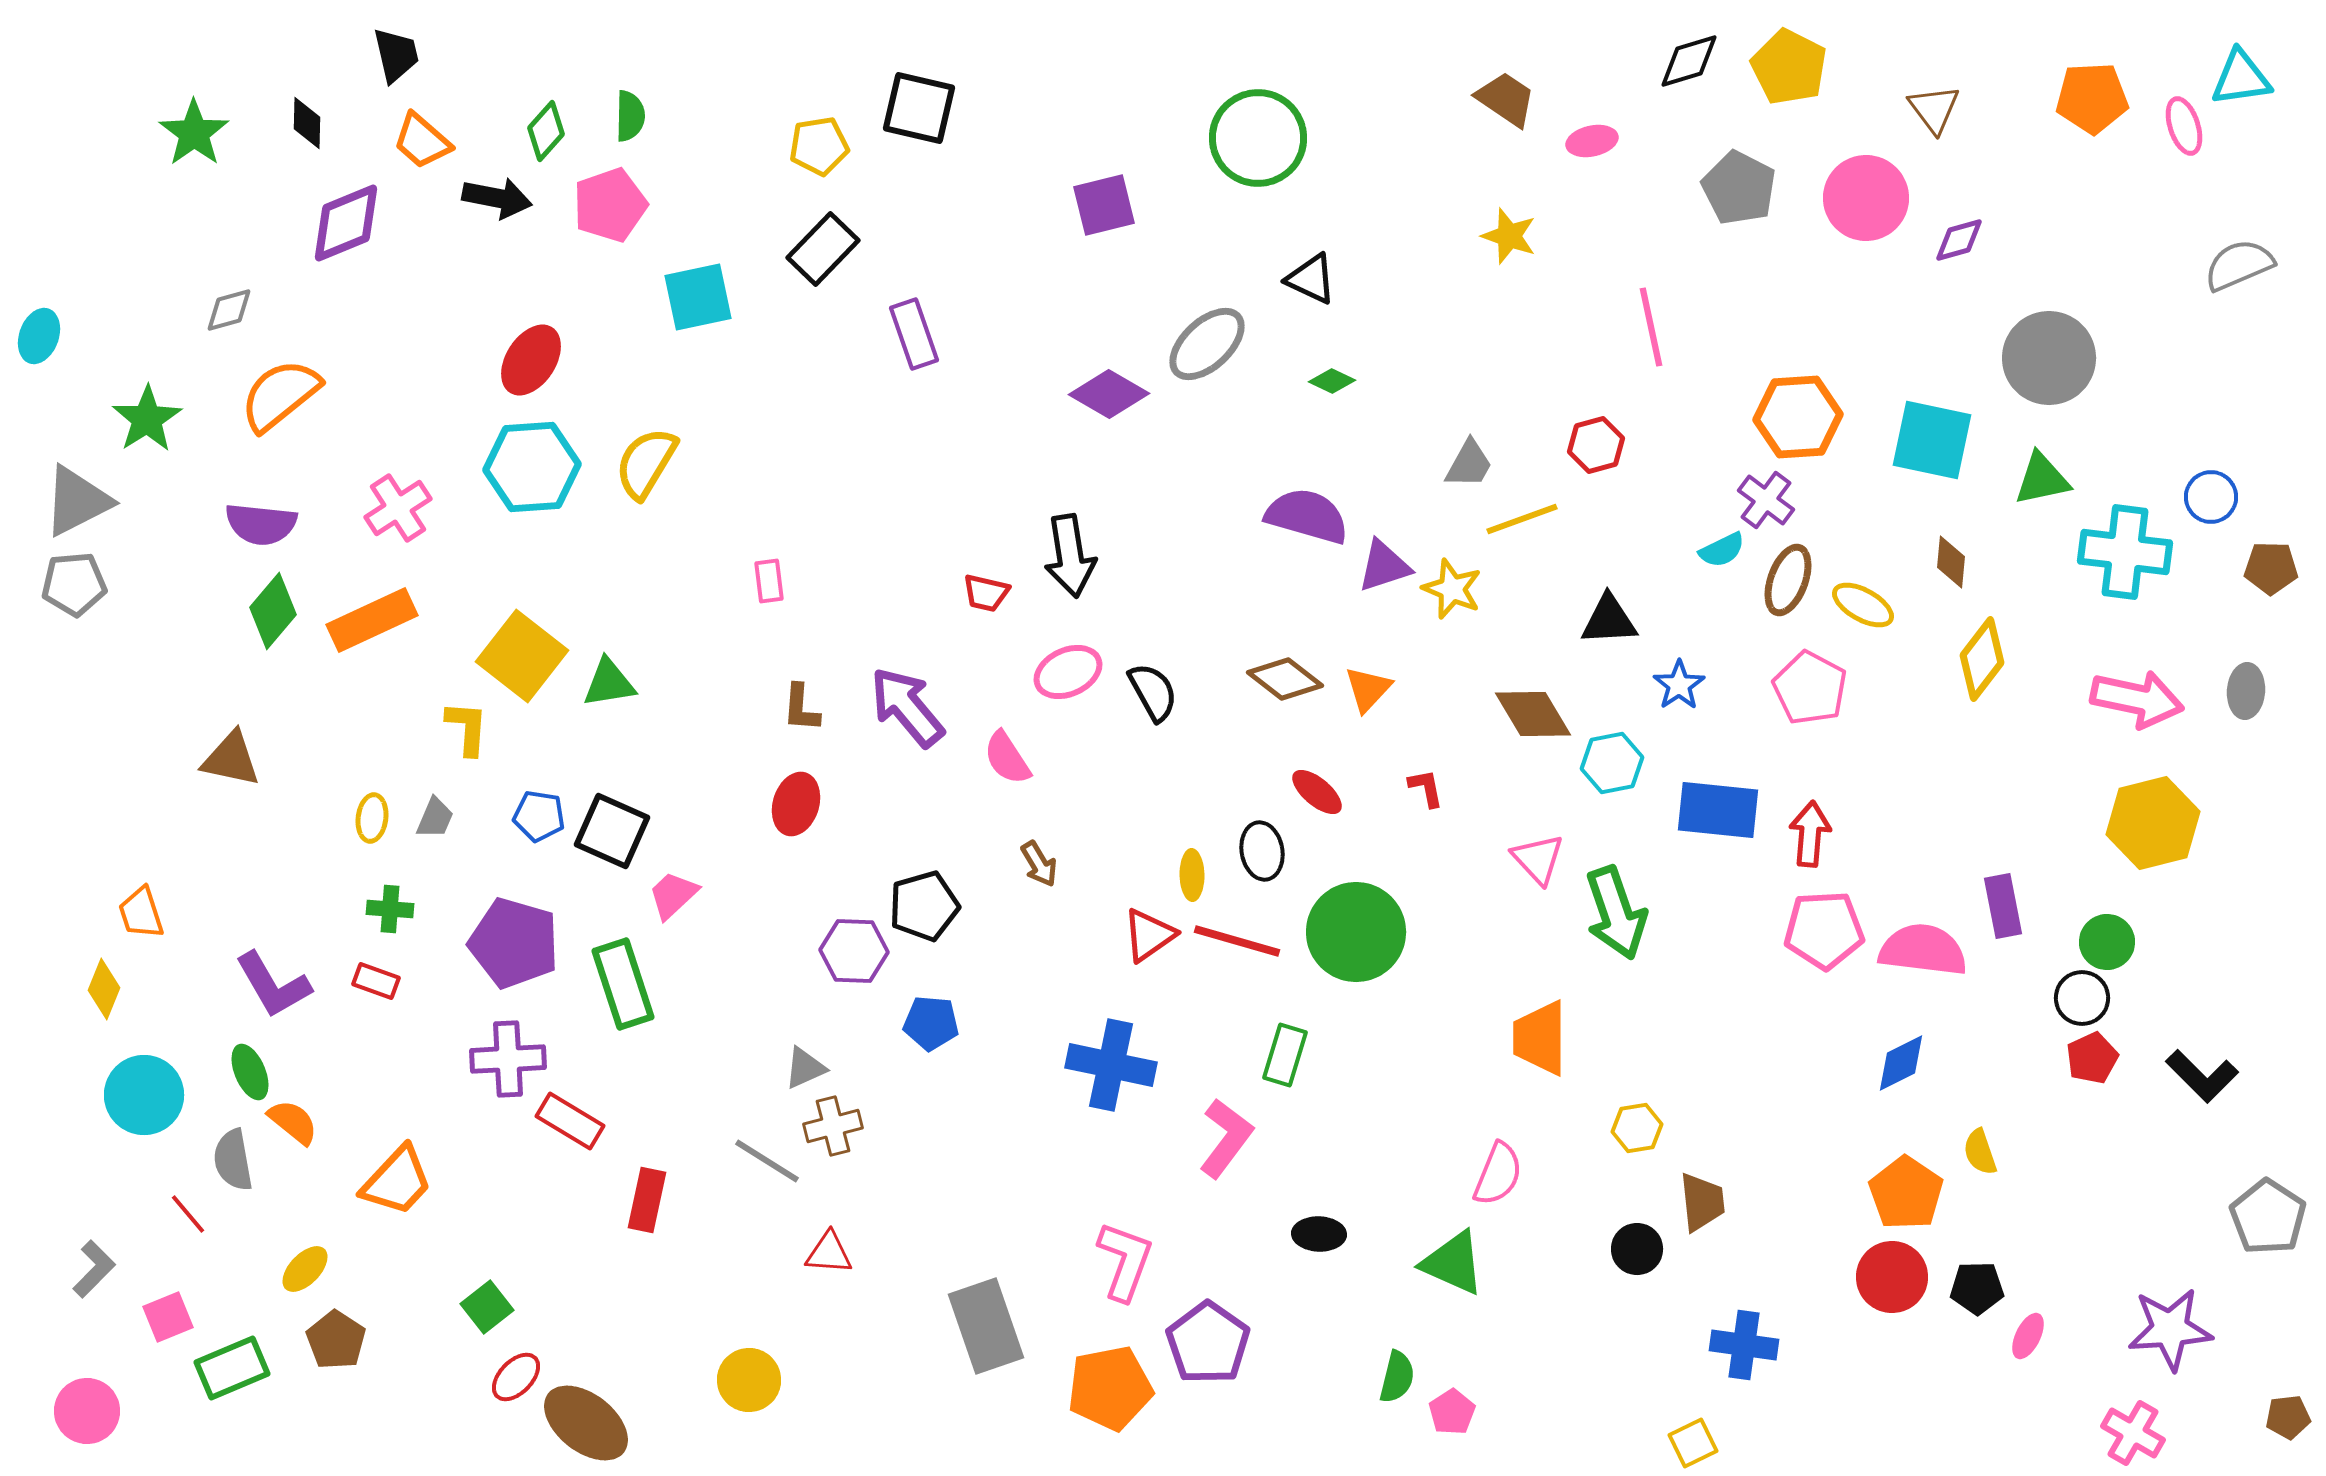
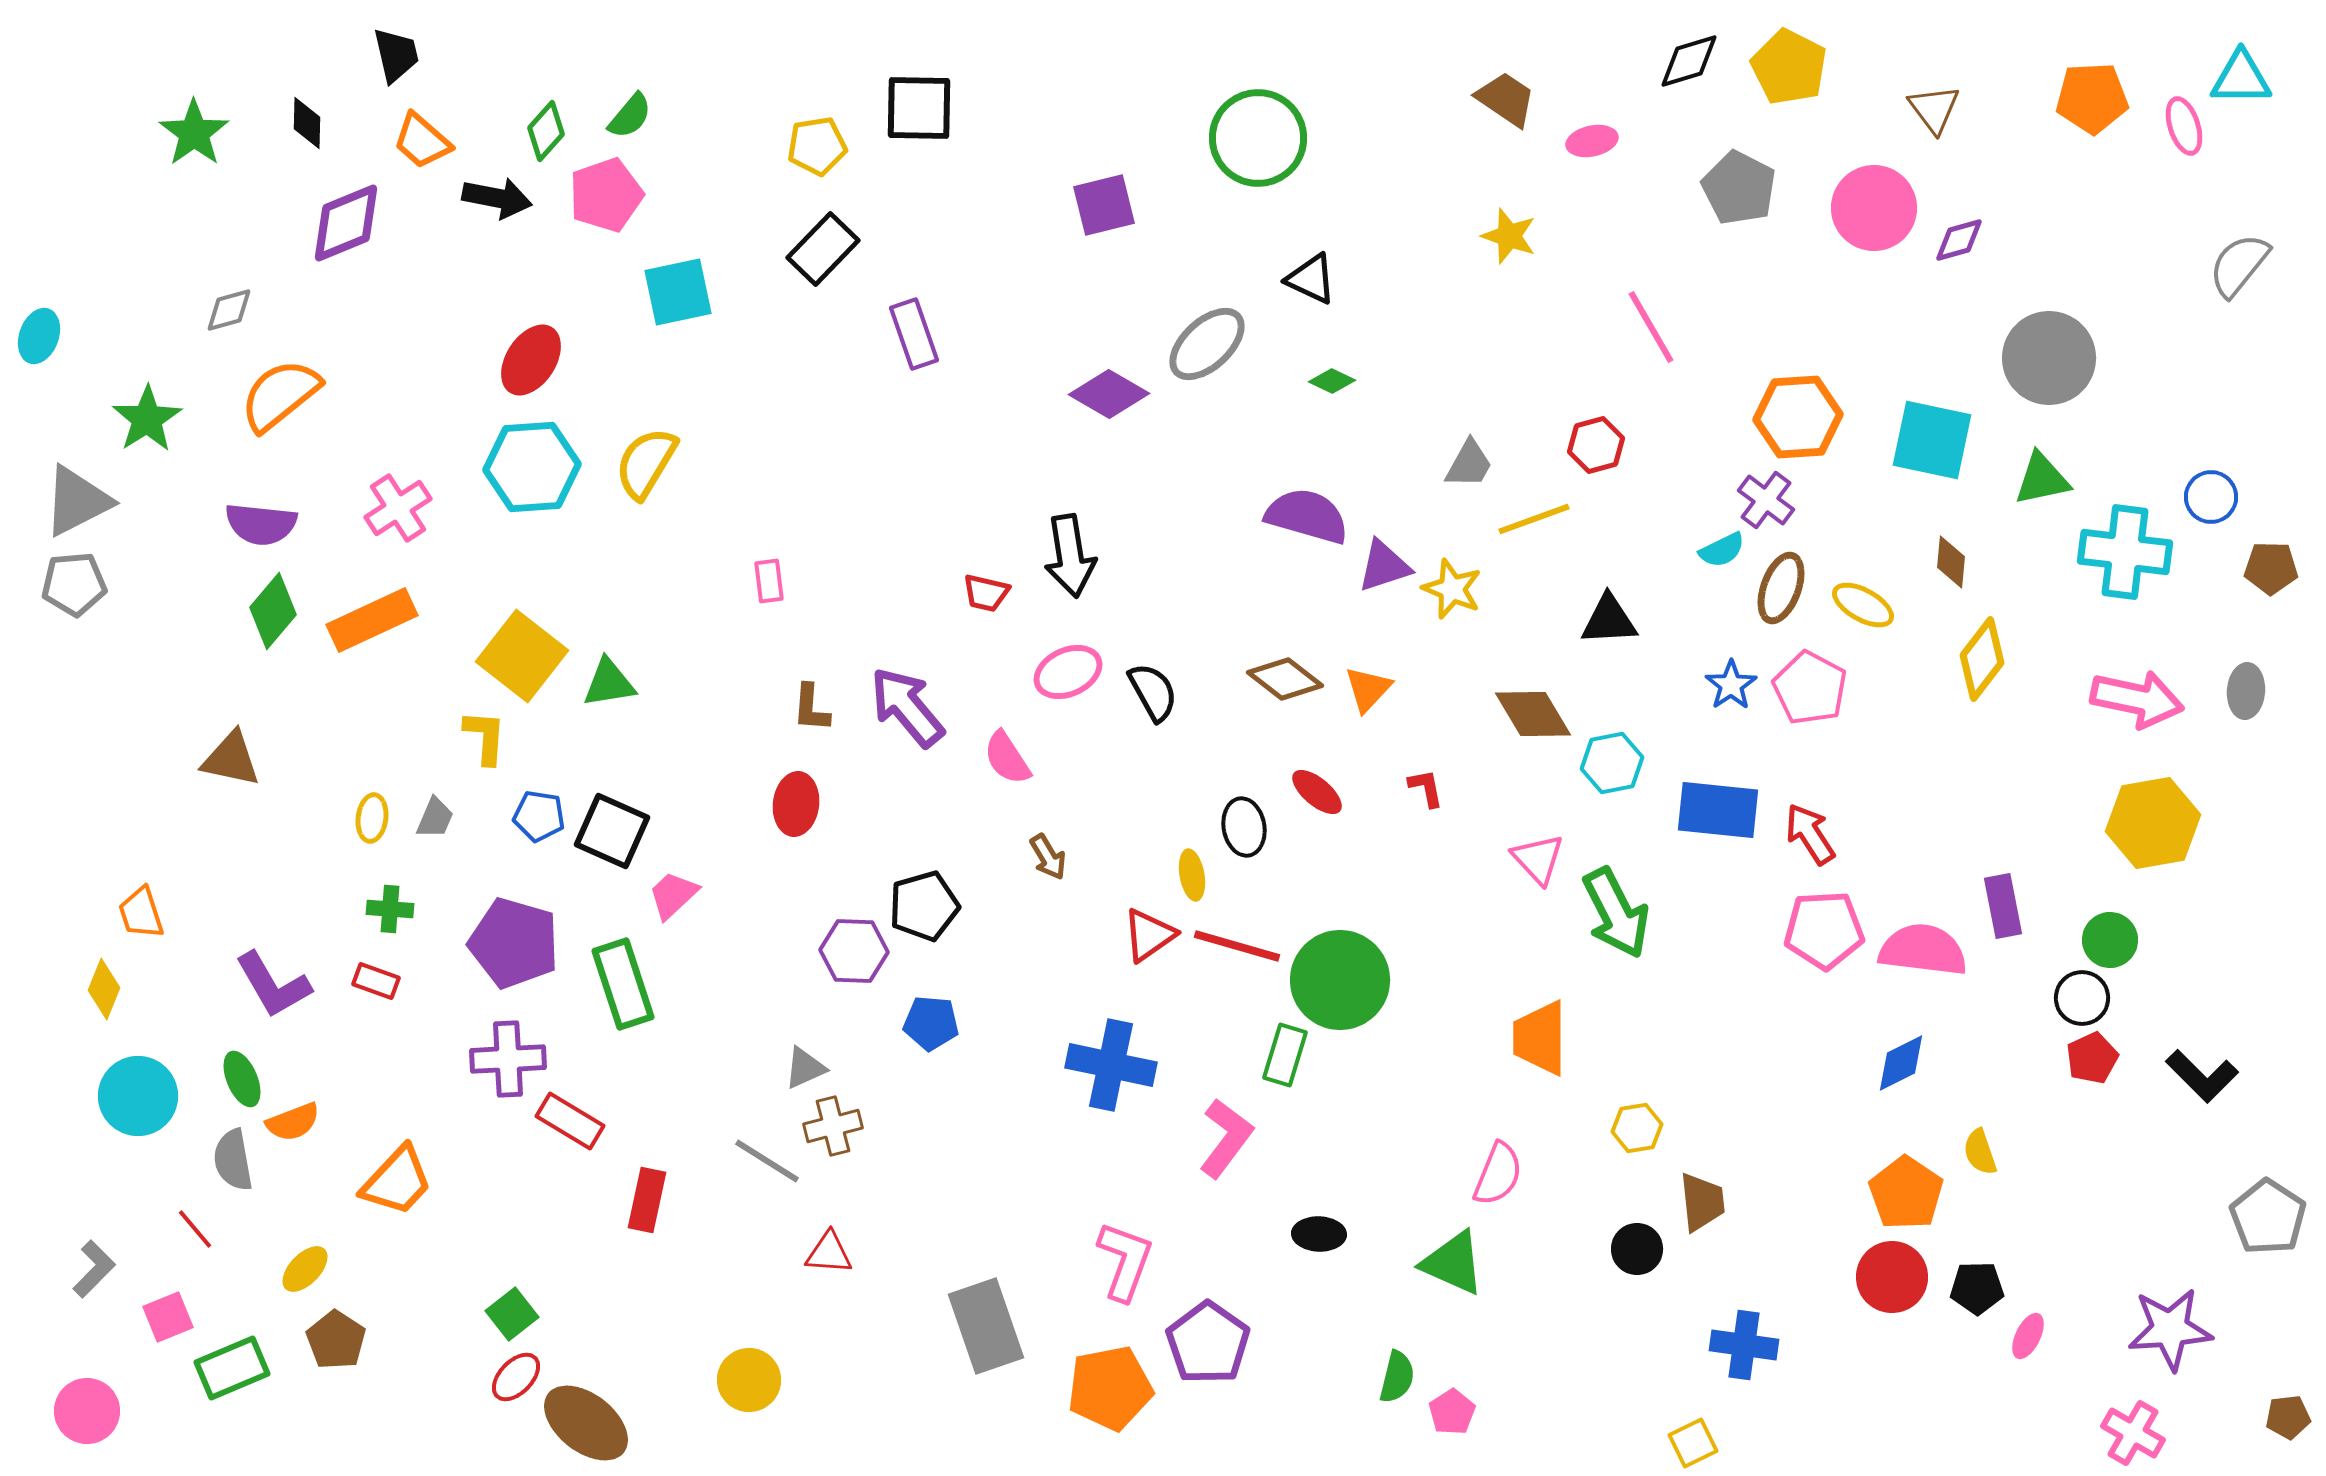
cyan triangle at (2241, 78): rotated 8 degrees clockwise
black square at (919, 108): rotated 12 degrees counterclockwise
green semicircle at (630, 116): rotated 39 degrees clockwise
yellow pentagon at (819, 146): moved 2 px left
pink circle at (1866, 198): moved 8 px right, 10 px down
pink pentagon at (610, 205): moved 4 px left, 10 px up
gray semicircle at (2239, 265): rotated 28 degrees counterclockwise
cyan square at (698, 297): moved 20 px left, 5 px up
pink line at (1651, 327): rotated 18 degrees counterclockwise
yellow line at (1522, 519): moved 12 px right
brown ellipse at (1788, 580): moved 7 px left, 8 px down
blue star at (1679, 685): moved 52 px right
brown L-shape at (801, 708): moved 10 px right
yellow L-shape at (467, 728): moved 18 px right, 9 px down
red ellipse at (796, 804): rotated 10 degrees counterclockwise
yellow hexagon at (2153, 823): rotated 4 degrees clockwise
red arrow at (1810, 834): rotated 38 degrees counterclockwise
black ellipse at (1262, 851): moved 18 px left, 24 px up
brown arrow at (1039, 864): moved 9 px right, 7 px up
yellow ellipse at (1192, 875): rotated 9 degrees counterclockwise
green arrow at (1616, 913): rotated 8 degrees counterclockwise
green circle at (1356, 932): moved 16 px left, 48 px down
red line at (1237, 941): moved 5 px down
green circle at (2107, 942): moved 3 px right, 2 px up
green ellipse at (250, 1072): moved 8 px left, 7 px down
cyan circle at (144, 1095): moved 6 px left, 1 px down
orange semicircle at (293, 1122): rotated 120 degrees clockwise
red line at (188, 1214): moved 7 px right, 15 px down
green square at (487, 1307): moved 25 px right, 7 px down
